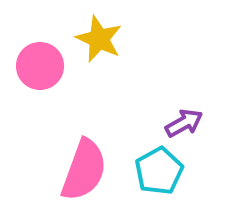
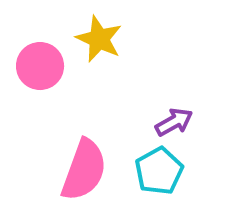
purple arrow: moved 10 px left, 1 px up
